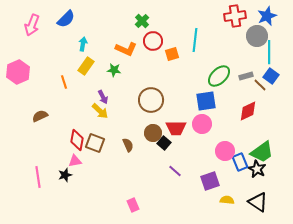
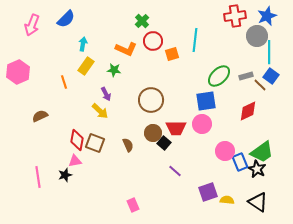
purple arrow at (103, 97): moved 3 px right, 3 px up
purple square at (210, 181): moved 2 px left, 11 px down
